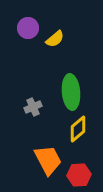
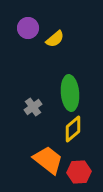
green ellipse: moved 1 px left, 1 px down
gray cross: rotated 12 degrees counterclockwise
yellow diamond: moved 5 px left
orange trapezoid: rotated 24 degrees counterclockwise
red hexagon: moved 3 px up
